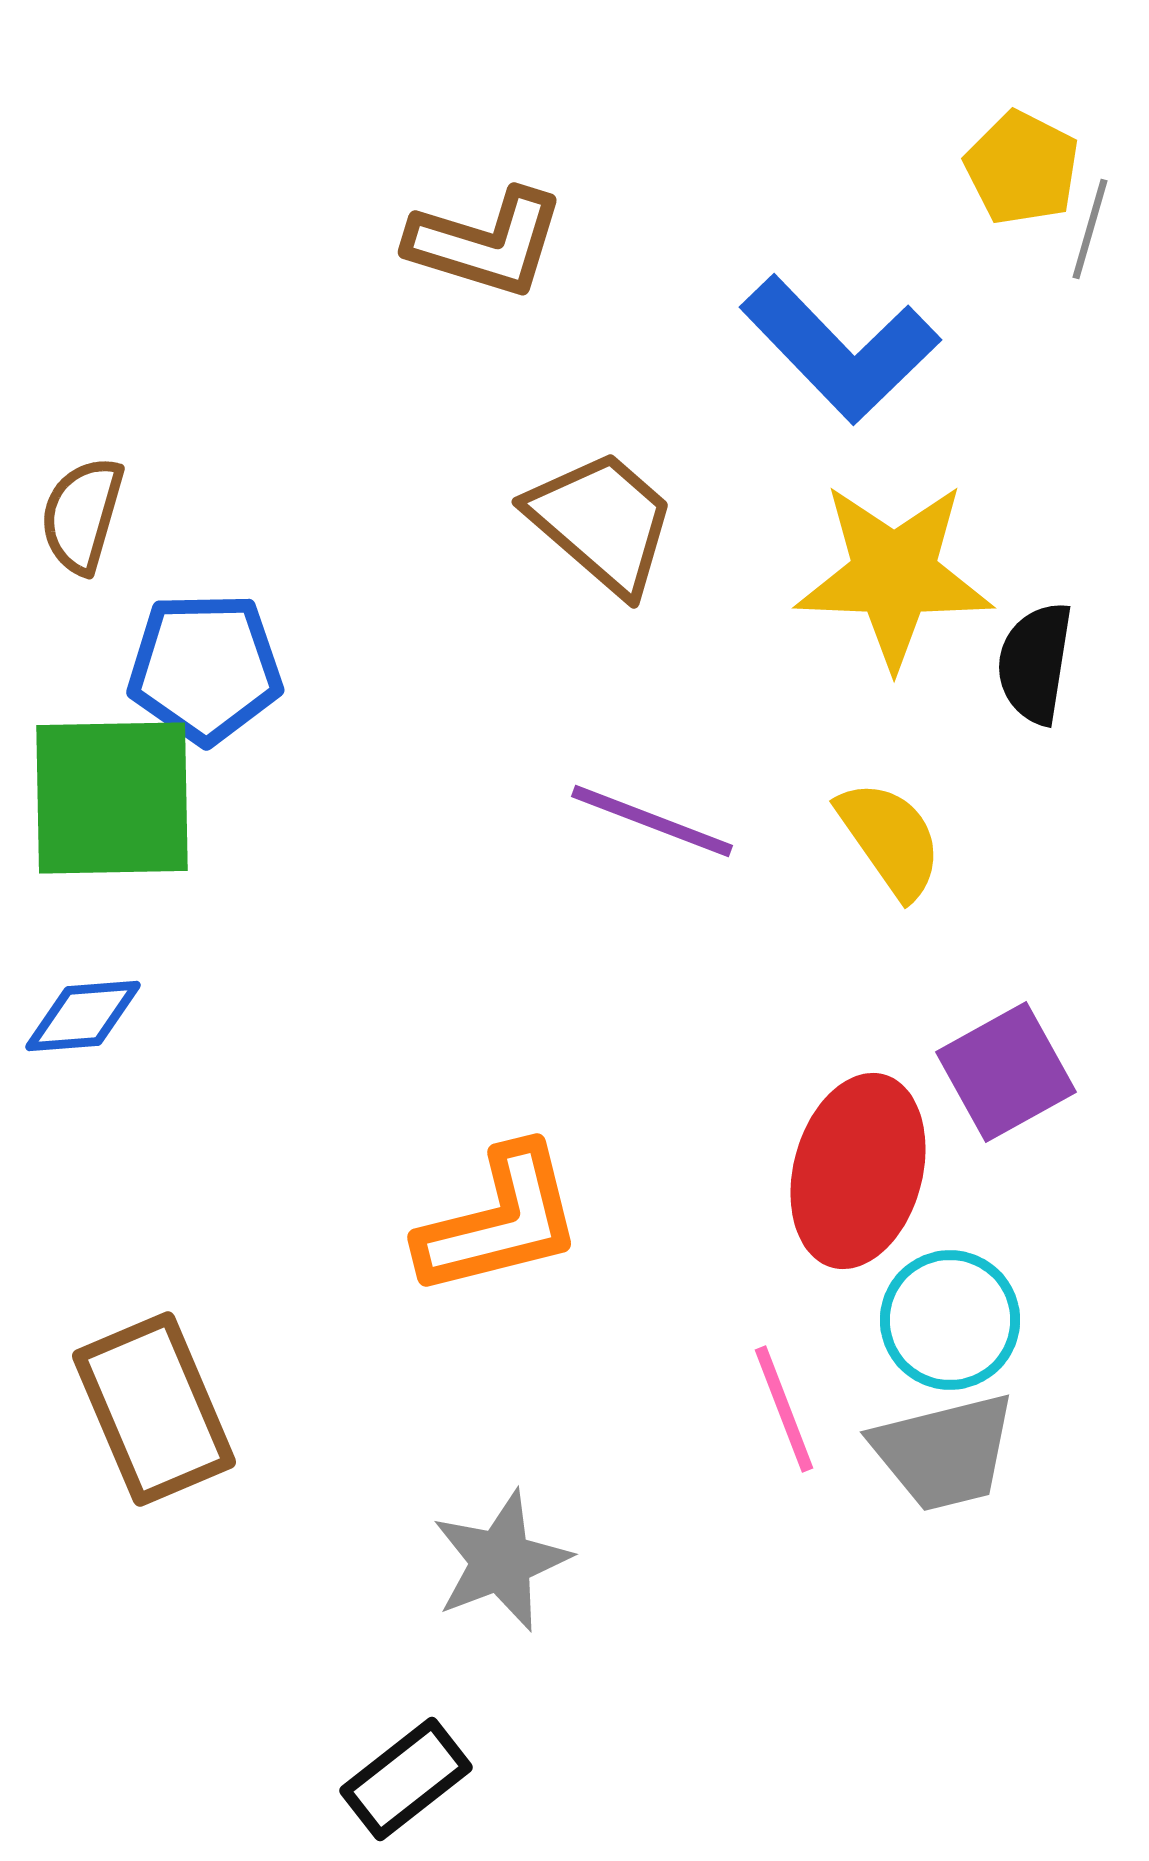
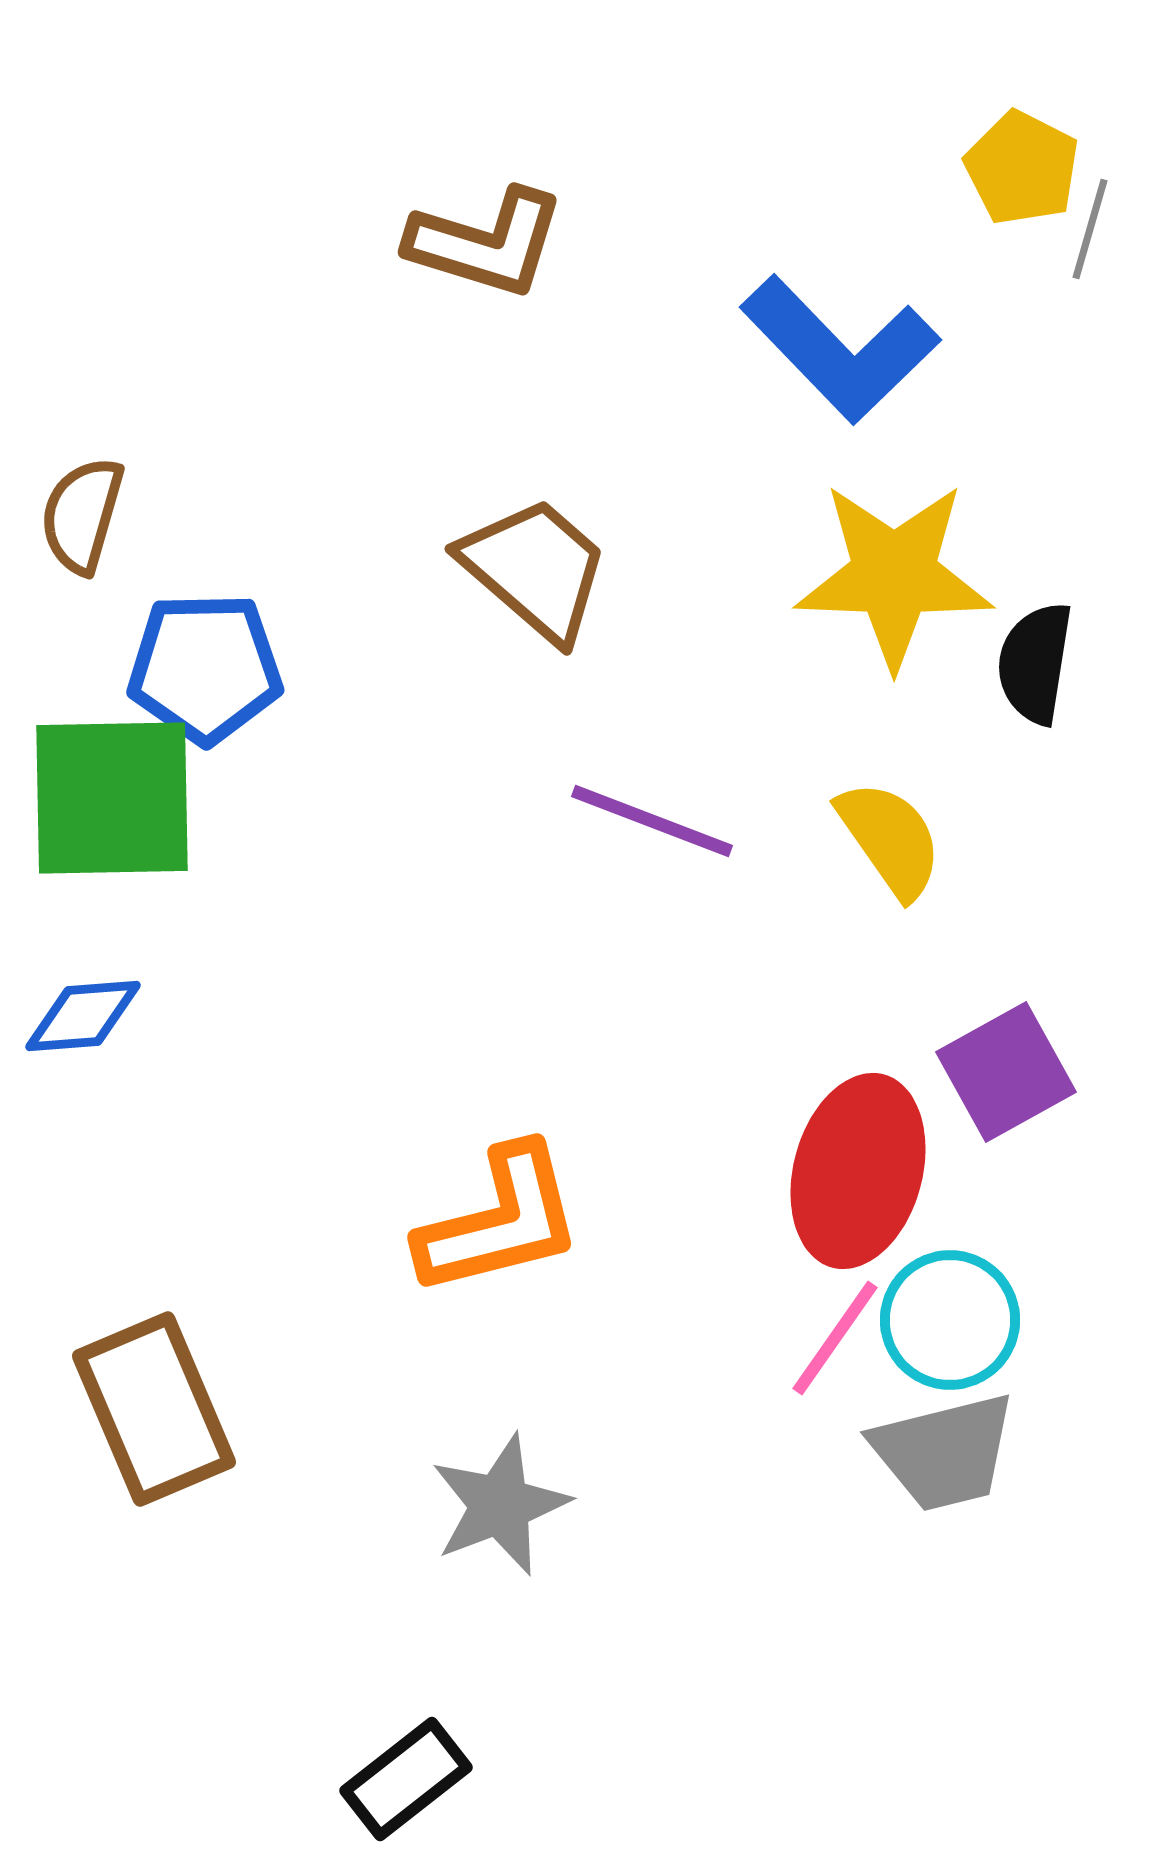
brown trapezoid: moved 67 px left, 47 px down
pink line: moved 51 px right, 71 px up; rotated 56 degrees clockwise
gray star: moved 1 px left, 56 px up
